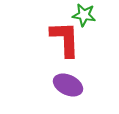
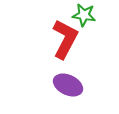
red L-shape: rotated 30 degrees clockwise
